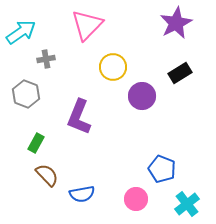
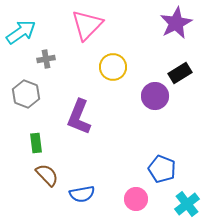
purple circle: moved 13 px right
green rectangle: rotated 36 degrees counterclockwise
